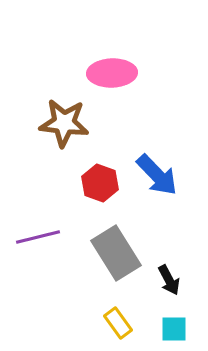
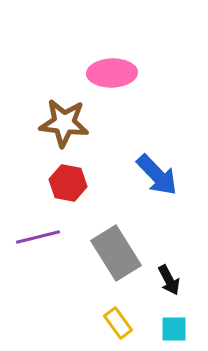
red hexagon: moved 32 px left; rotated 9 degrees counterclockwise
